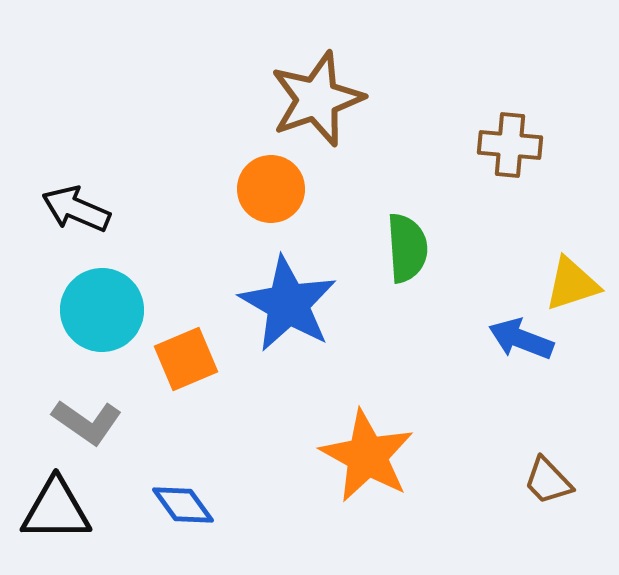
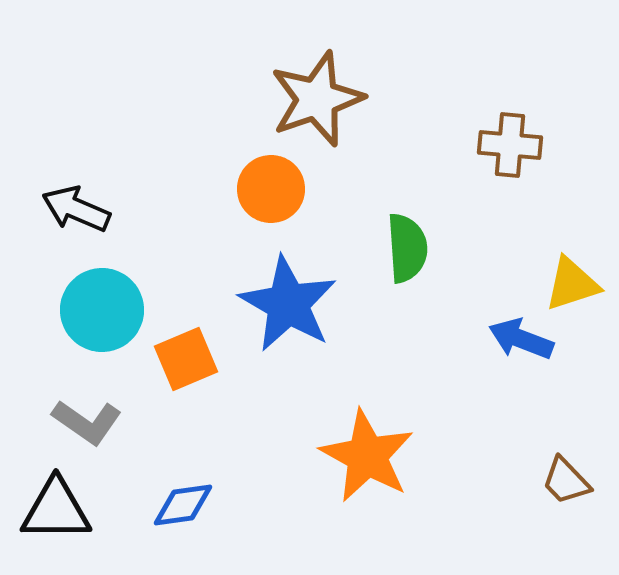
brown trapezoid: moved 18 px right
blue diamond: rotated 62 degrees counterclockwise
